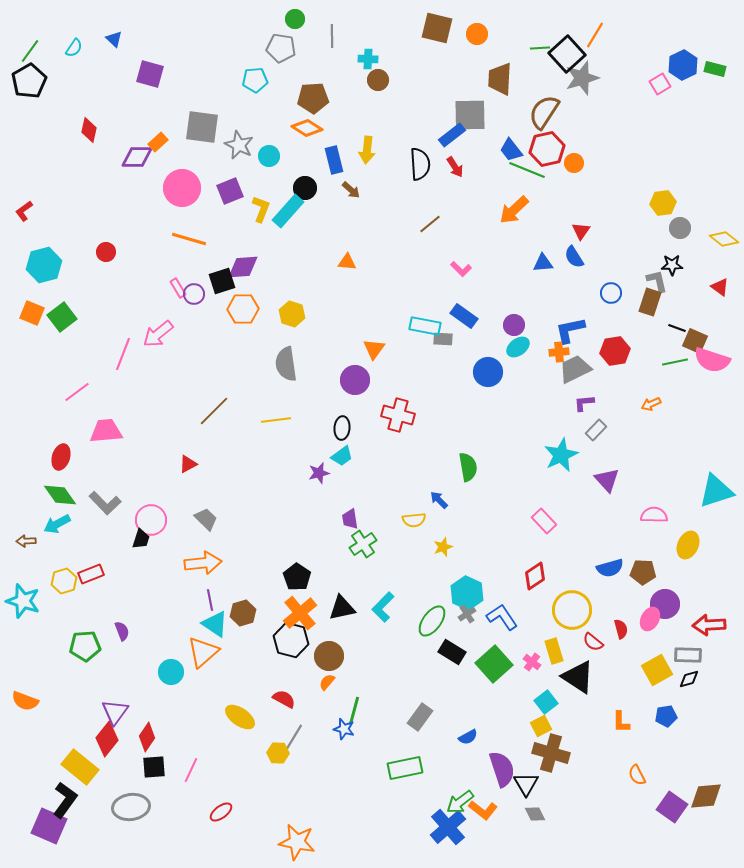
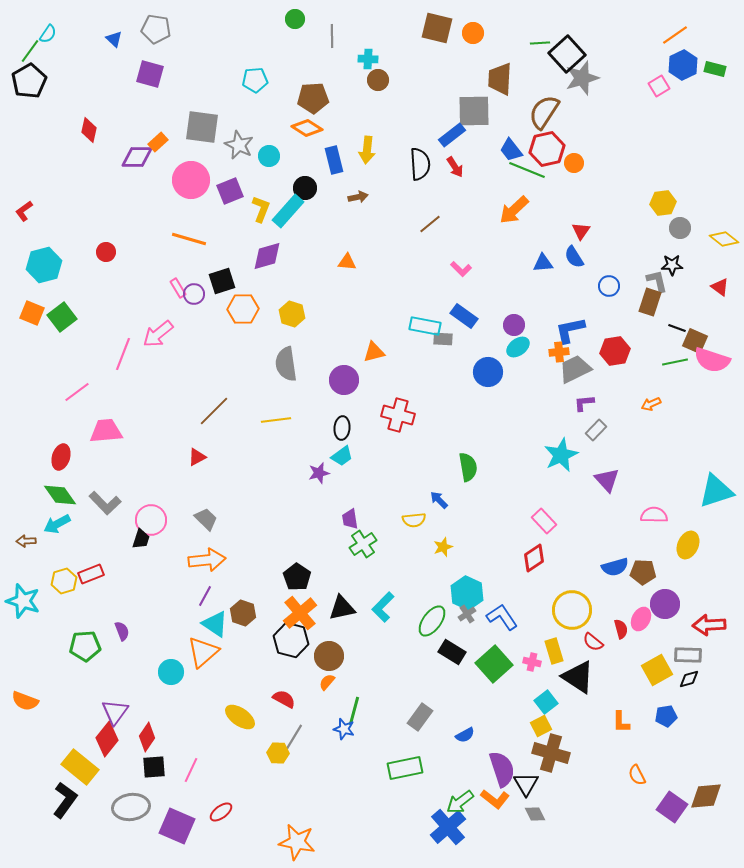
orange circle at (477, 34): moved 4 px left, 1 px up
orange line at (595, 35): moved 80 px right; rotated 24 degrees clockwise
cyan semicircle at (74, 48): moved 26 px left, 14 px up
gray pentagon at (281, 48): moved 125 px left, 19 px up
green line at (540, 48): moved 5 px up
pink square at (660, 84): moved 1 px left, 2 px down
gray square at (470, 115): moved 4 px right, 4 px up
pink circle at (182, 188): moved 9 px right, 8 px up
brown arrow at (351, 190): moved 7 px right, 7 px down; rotated 54 degrees counterclockwise
purple diamond at (243, 267): moved 24 px right, 11 px up; rotated 12 degrees counterclockwise
blue circle at (611, 293): moved 2 px left, 7 px up
orange triangle at (374, 349): moved 3 px down; rotated 40 degrees clockwise
purple circle at (355, 380): moved 11 px left
red triangle at (188, 464): moved 9 px right, 7 px up
orange arrow at (203, 563): moved 4 px right, 3 px up
blue semicircle at (610, 568): moved 5 px right, 1 px up
red diamond at (535, 576): moved 1 px left, 18 px up
purple line at (210, 600): moved 5 px left, 4 px up; rotated 40 degrees clockwise
brown hexagon at (243, 613): rotated 25 degrees counterclockwise
pink ellipse at (650, 619): moved 9 px left
pink cross at (532, 662): rotated 24 degrees counterclockwise
blue semicircle at (468, 737): moved 3 px left, 2 px up
orange L-shape at (483, 810): moved 12 px right, 11 px up
purple square at (49, 826): moved 128 px right
